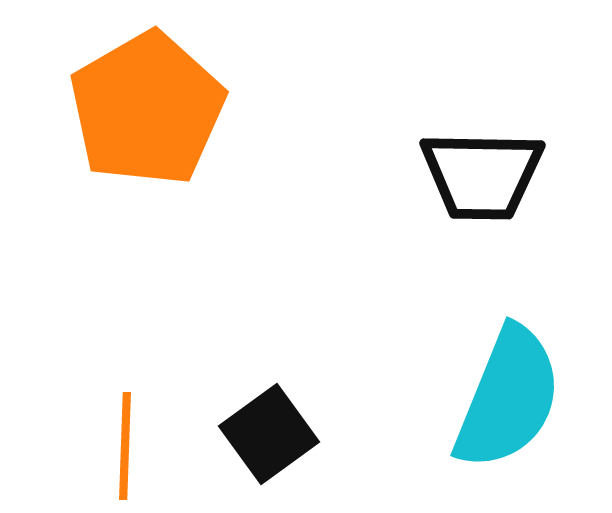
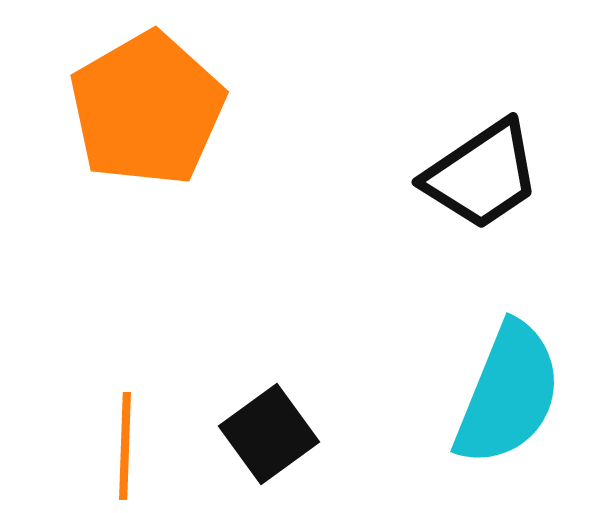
black trapezoid: rotated 35 degrees counterclockwise
cyan semicircle: moved 4 px up
